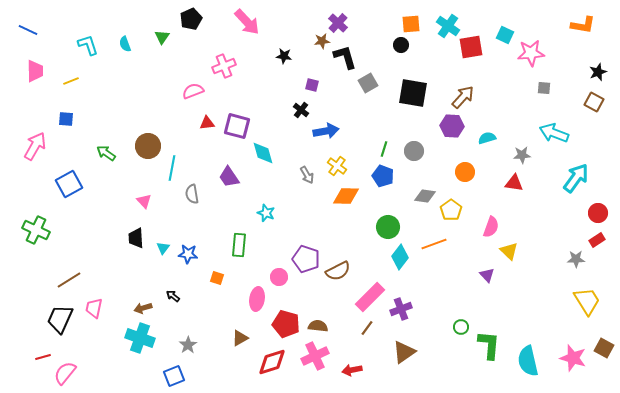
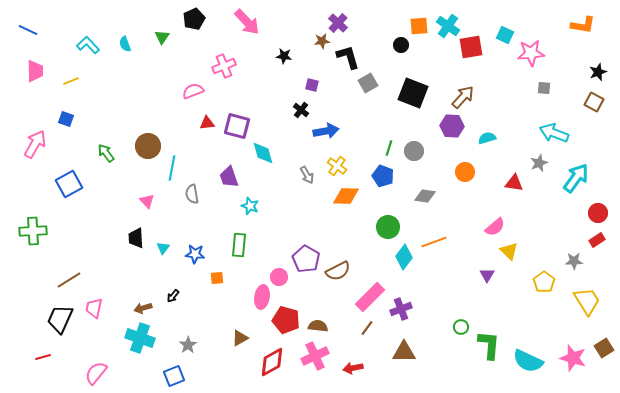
black pentagon at (191, 19): moved 3 px right
orange square at (411, 24): moved 8 px right, 2 px down
cyan L-shape at (88, 45): rotated 25 degrees counterclockwise
black L-shape at (345, 57): moved 3 px right
black square at (413, 93): rotated 12 degrees clockwise
blue square at (66, 119): rotated 14 degrees clockwise
pink arrow at (35, 146): moved 2 px up
green line at (384, 149): moved 5 px right, 1 px up
green arrow at (106, 153): rotated 18 degrees clockwise
gray star at (522, 155): moved 17 px right, 8 px down; rotated 18 degrees counterclockwise
purple trapezoid at (229, 177): rotated 15 degrees clockwise
pink triangle at (144, 201): moved 3 px right
yellow pentagon at (451, 210): moved 93 px right, 72 px down
cyan star at (266, 213): moved 16 px left, 7 px up
pink semicircle at (491, 227): moved 4 px right; rotated 30 degrees clockwise
green cross at (36, 230): moved 3 px left, 1 px down; rotated 28 degrees counterclockwise
orange line at (434, 244): moved 2 px up
blue star at (188, 254): moved 7 px right
cyan diamond at (400, 257): moved 4 px right
purple pentagon at (306, 259): rotated 12 degrees clockwise
gray star at (576, 259): moved 2 px left, 2 px down
purple triangle at (487, 275): rotated 14 degrees clockwise
orange square at (217, 278): rotated 24 degrees counterclockwise
black arrow at (173, 296): rotated 88 degrees counterclockwise
pink ellipse at (257, 299): moved 5 px right, 2 px up
red pentagon at (286, 324): moved 4 px up
brown square at (604, 348): rotated 30 degrees clockwise
brown triangle at (404, 352): rotated 35 degrees clockwise
cyan semicircle at (528, 361): rotated 52 degrees counterclockwise
red diamond at (272, 362): rotated 12 degrees counterclockwise
red arrow at (352, 370): moved 1 px right, 2 px up
pink semicircle at (65, 373): moved 31 px right
